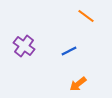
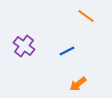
blue line: moved 2 px left
